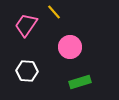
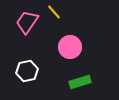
pink trapezoid: moved 1 px right, 3 px up
white hexagon: rotated 15 degrees counterclockwise
